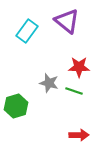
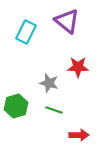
cyan rectangle: moved 1 px left, 1 px down; rotated 10 degrees counterclockwise
red star: moved 1 px left
green line: moved 20 px left, 19 px down
